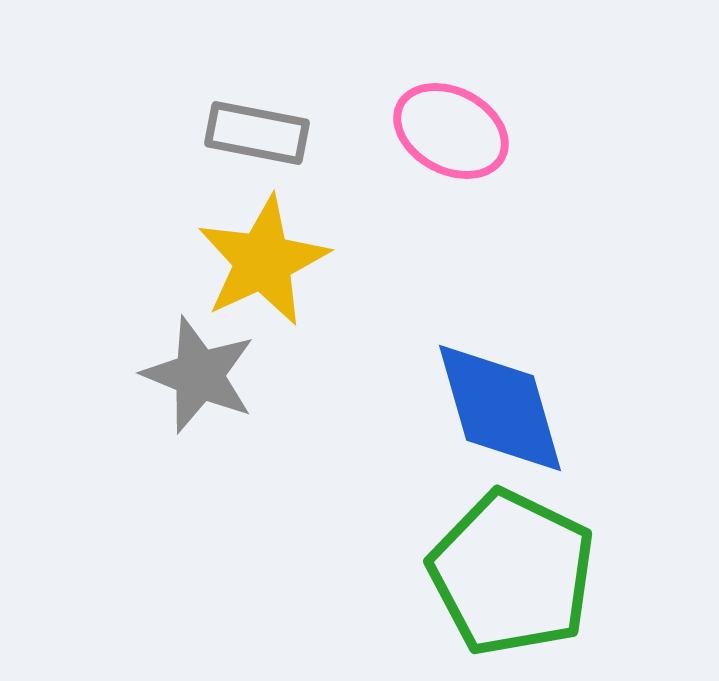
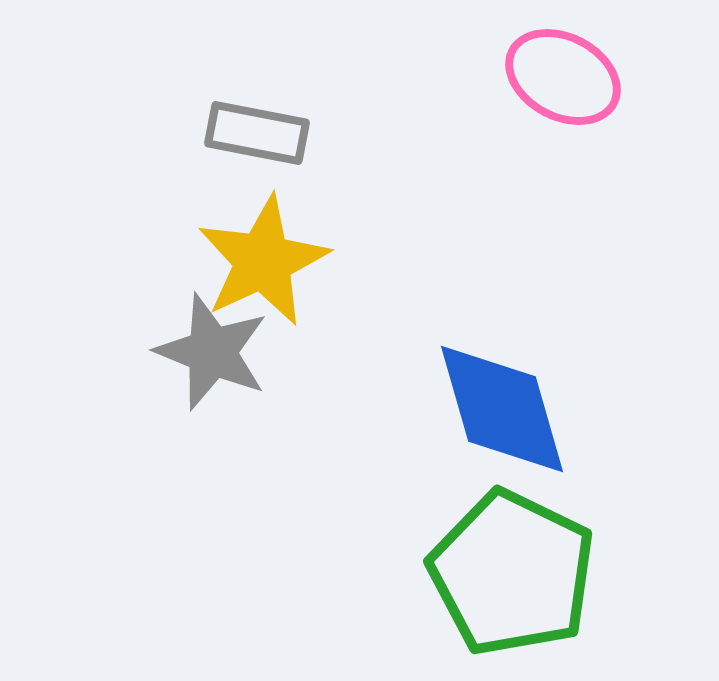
pink ellipse: moved 112 px right, 54 px up
gray star: moved 13 px right, 23 px up
blue diamond: moved 2 px right, 1 px down
